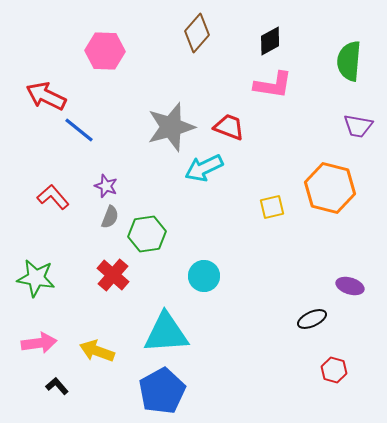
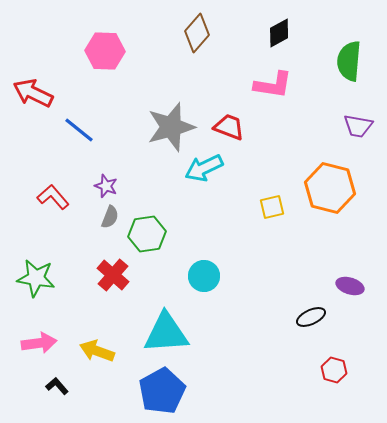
black diamond: moved 9 px right, 8 px up
red arrow: moved 13 px left, 3 px up
black ellipse: moved 1 px left, 2 px up
